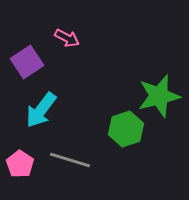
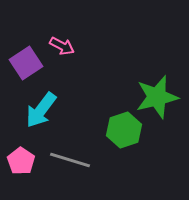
pink arrow: moved 5 px left, 8 px down
purple square: moved 1 px left, 1 px down
green star: moved 2 px left, 1 px down
green hexagon: moved 2 px left, 1 px down
pink pentagon: moved 1 px right, 3 px up
